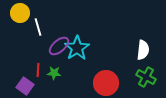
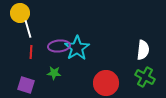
white line: moved 10 px left, 2 px down
purple ellipse: rotated 35 degrees clockwise
red line: moved 7 px left, 18 px up
green cross: moved 1 px left
purple square: moved 1 px right, 1 px up; rotated 18 degrees counterclockwise
